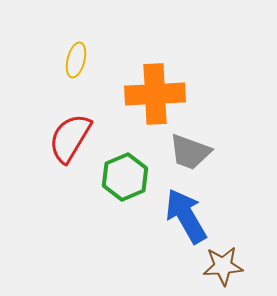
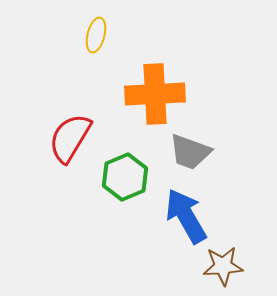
yellow ellipse: moved 20 px right, 25 px up
